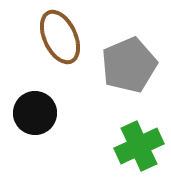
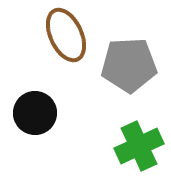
brown ellipse: moved 6 px right, 2 px up
gray pentagon: rotated 20 degrees clockwise
